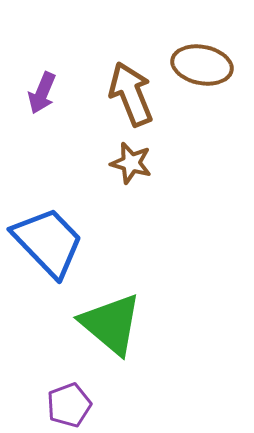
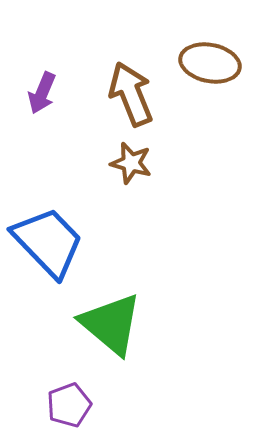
brown ellipse: moved 8 px right, 2 px up
